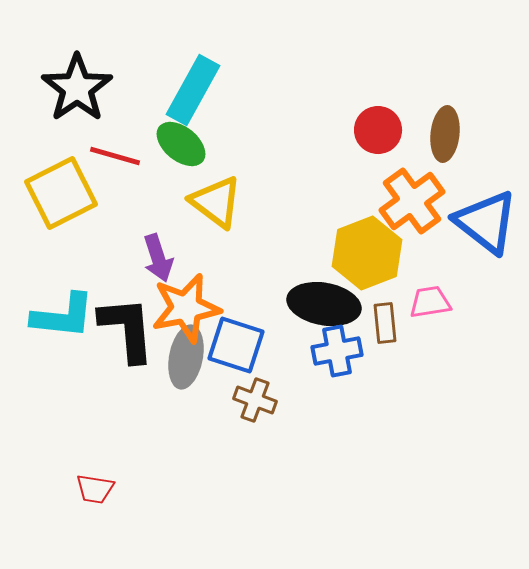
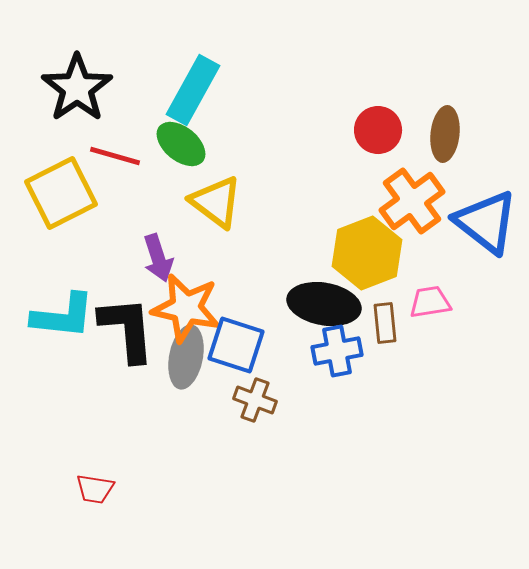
orange star: rotated 24 degrees clockwise
